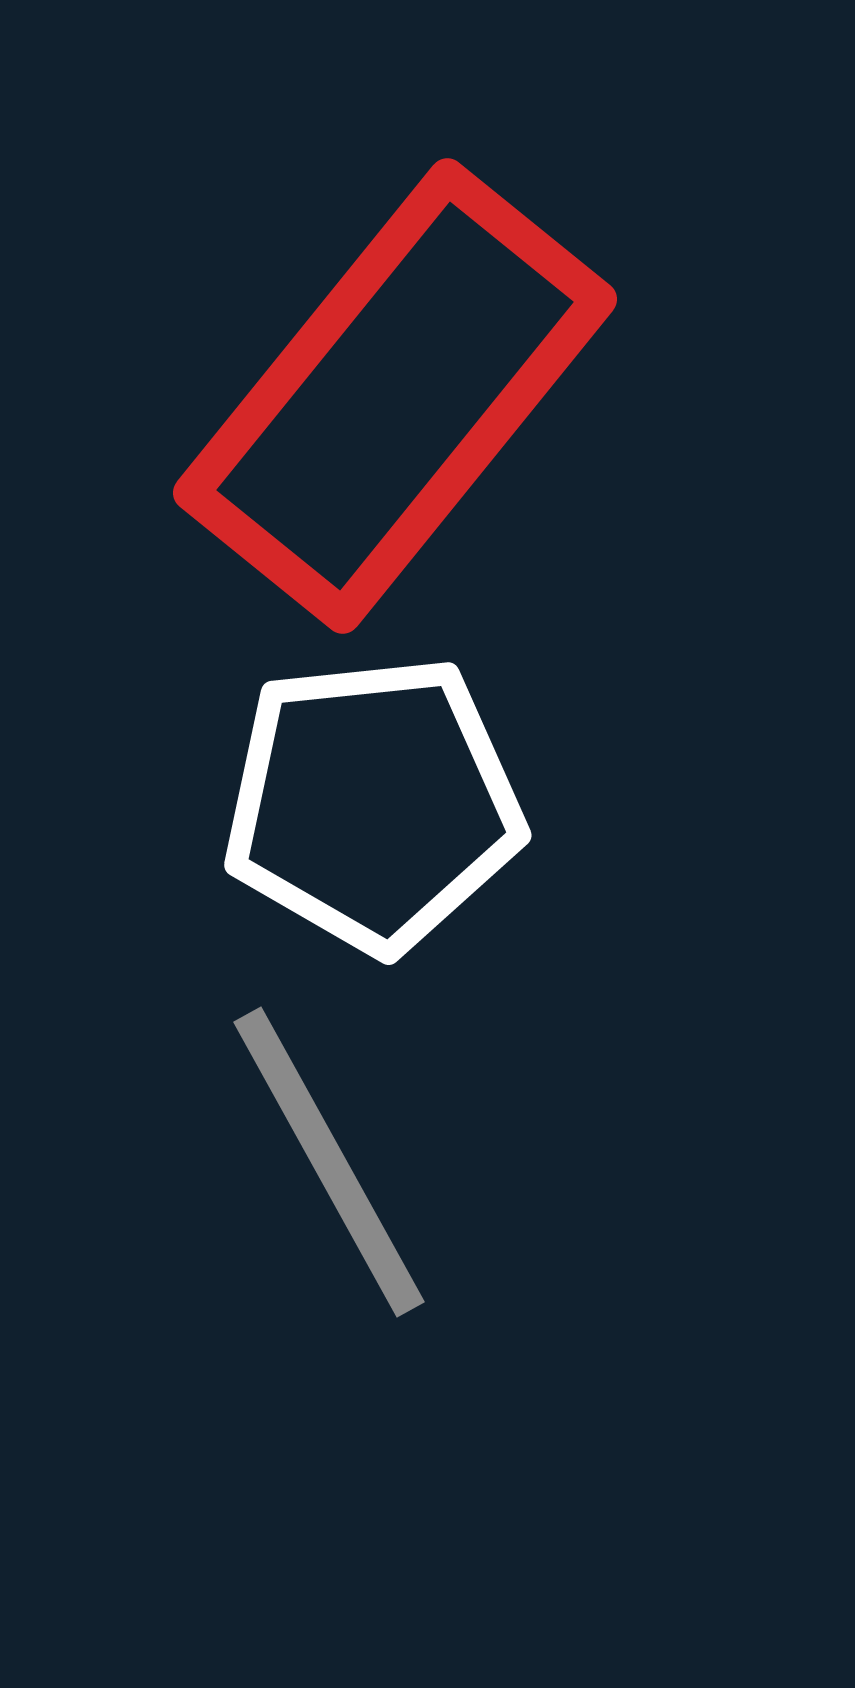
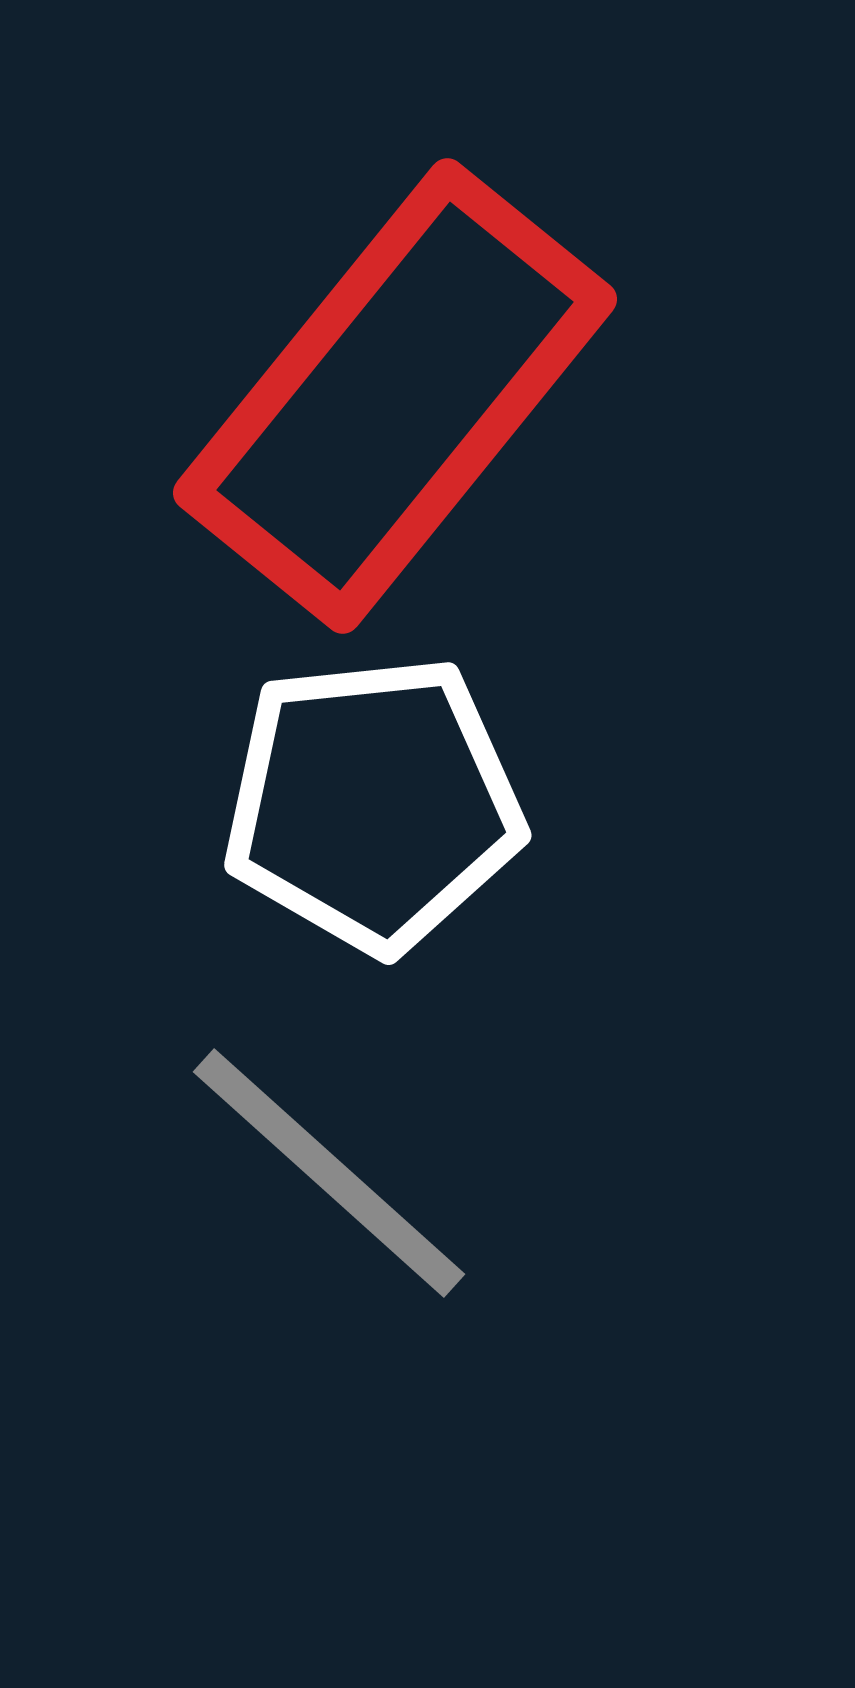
gray line: moved 11 px down; rotated 19 degrees counterclockwise
